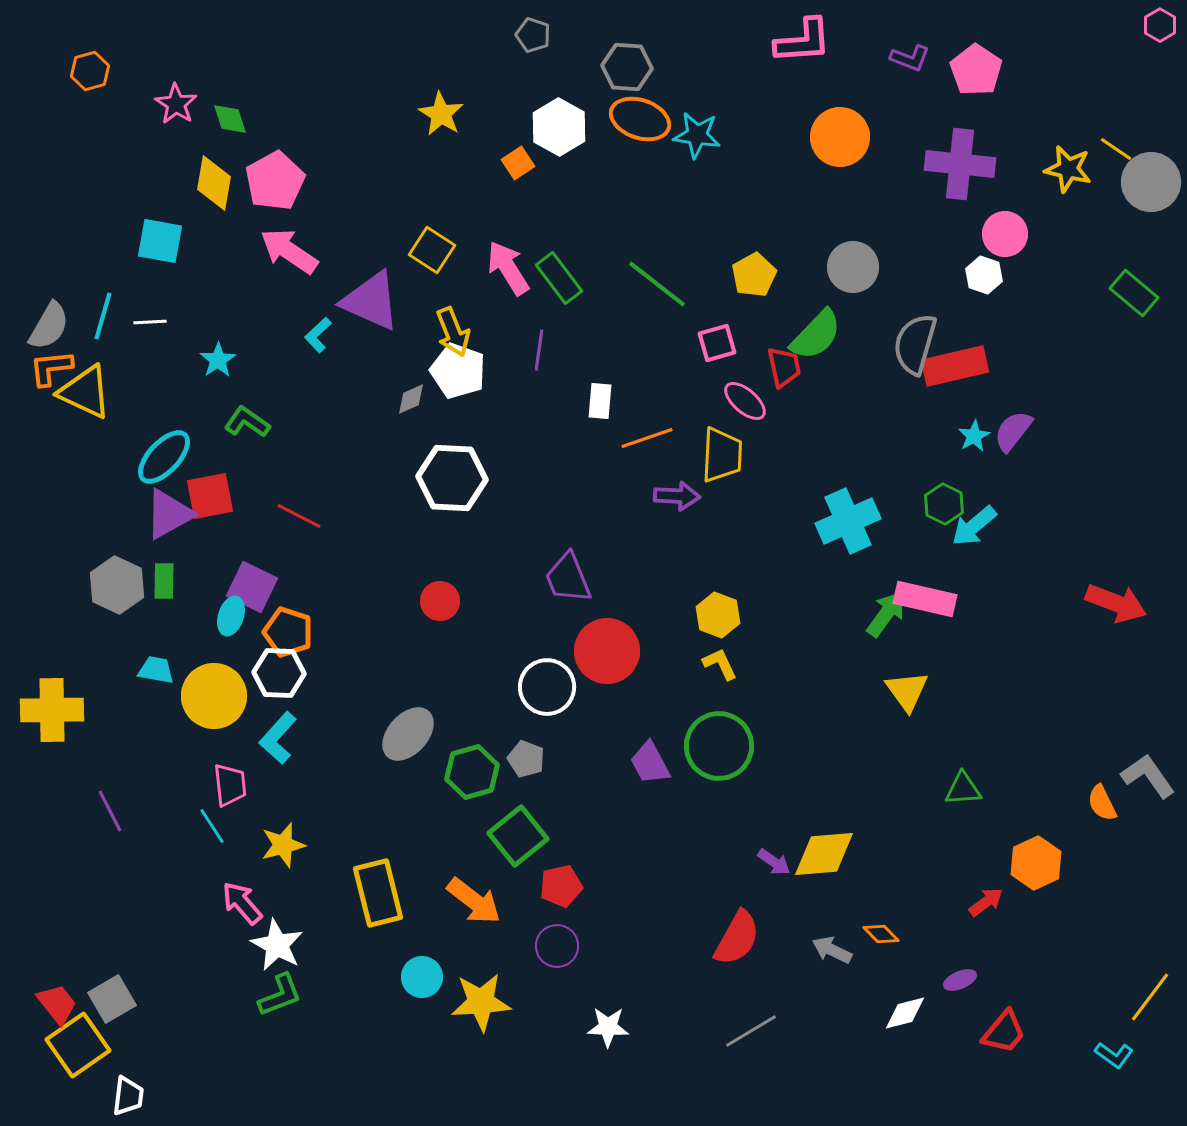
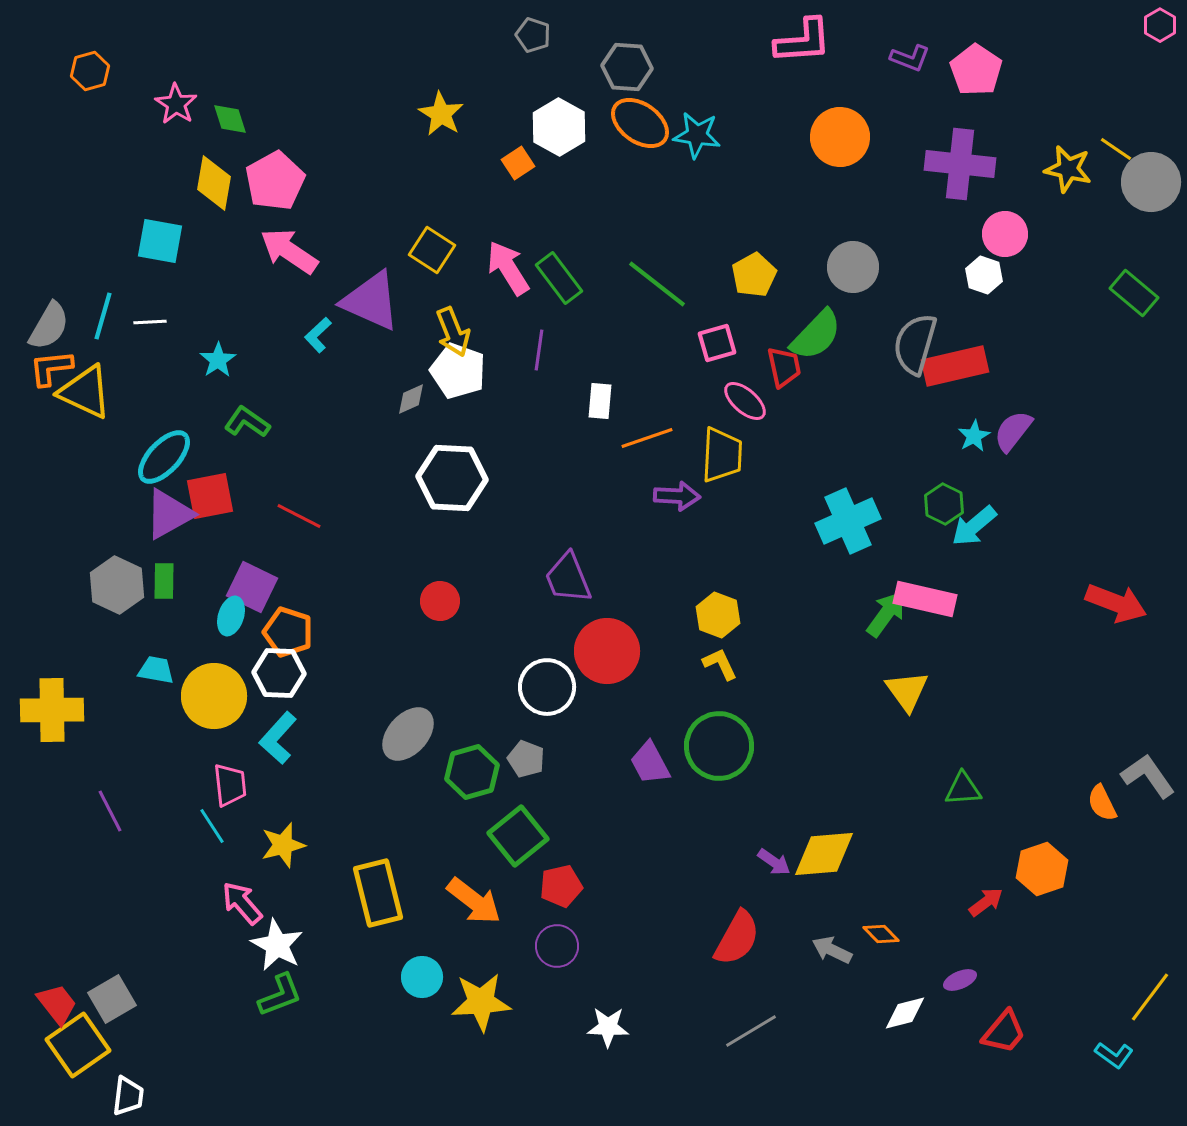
orange ellipse at (640, 119): moved 4 px down; rotated 16 degrees clockwise
orange hexagon at (1036, 863): moved 6 px right, 6 px down; rotated 6 degrees clockwise
